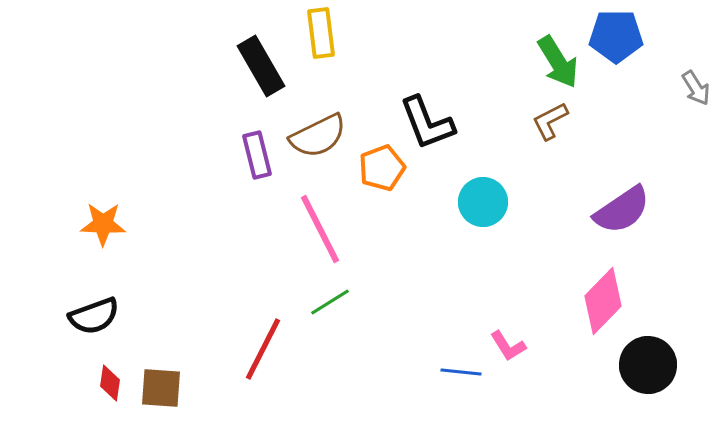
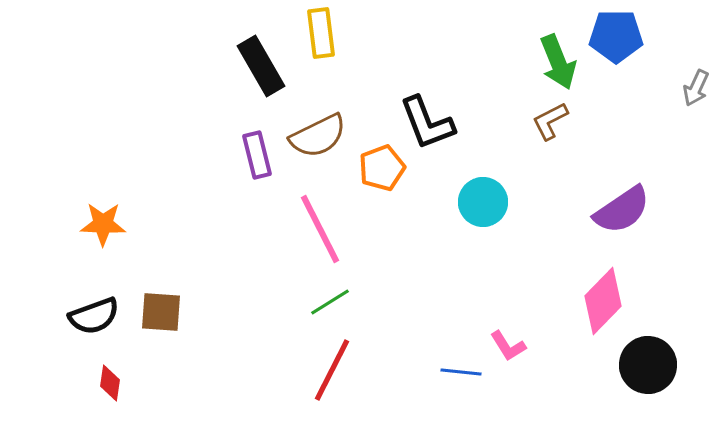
green arrow: rotated 10 degrees clockwise
gray arrow: rotated 57 degrees clockwise
red line: moved 69 px right, 21 px down
brown square: moved 76 px up
